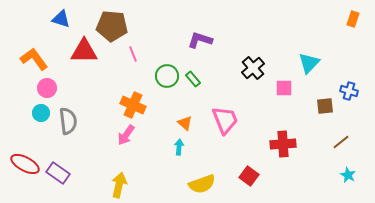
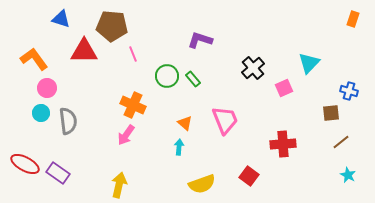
pink square: rotated 24 degrees counterclockwise
brown square: moved 6 px right, 7 px down
